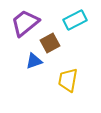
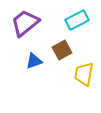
cyan rectangle: moved 2 px right
brown square: moved 12 px right, 7 px down
yellow trapezoid: moved 16 px right, 6 px up
